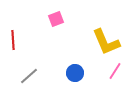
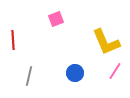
gray line: rotated 36 degrees counterclockwise
